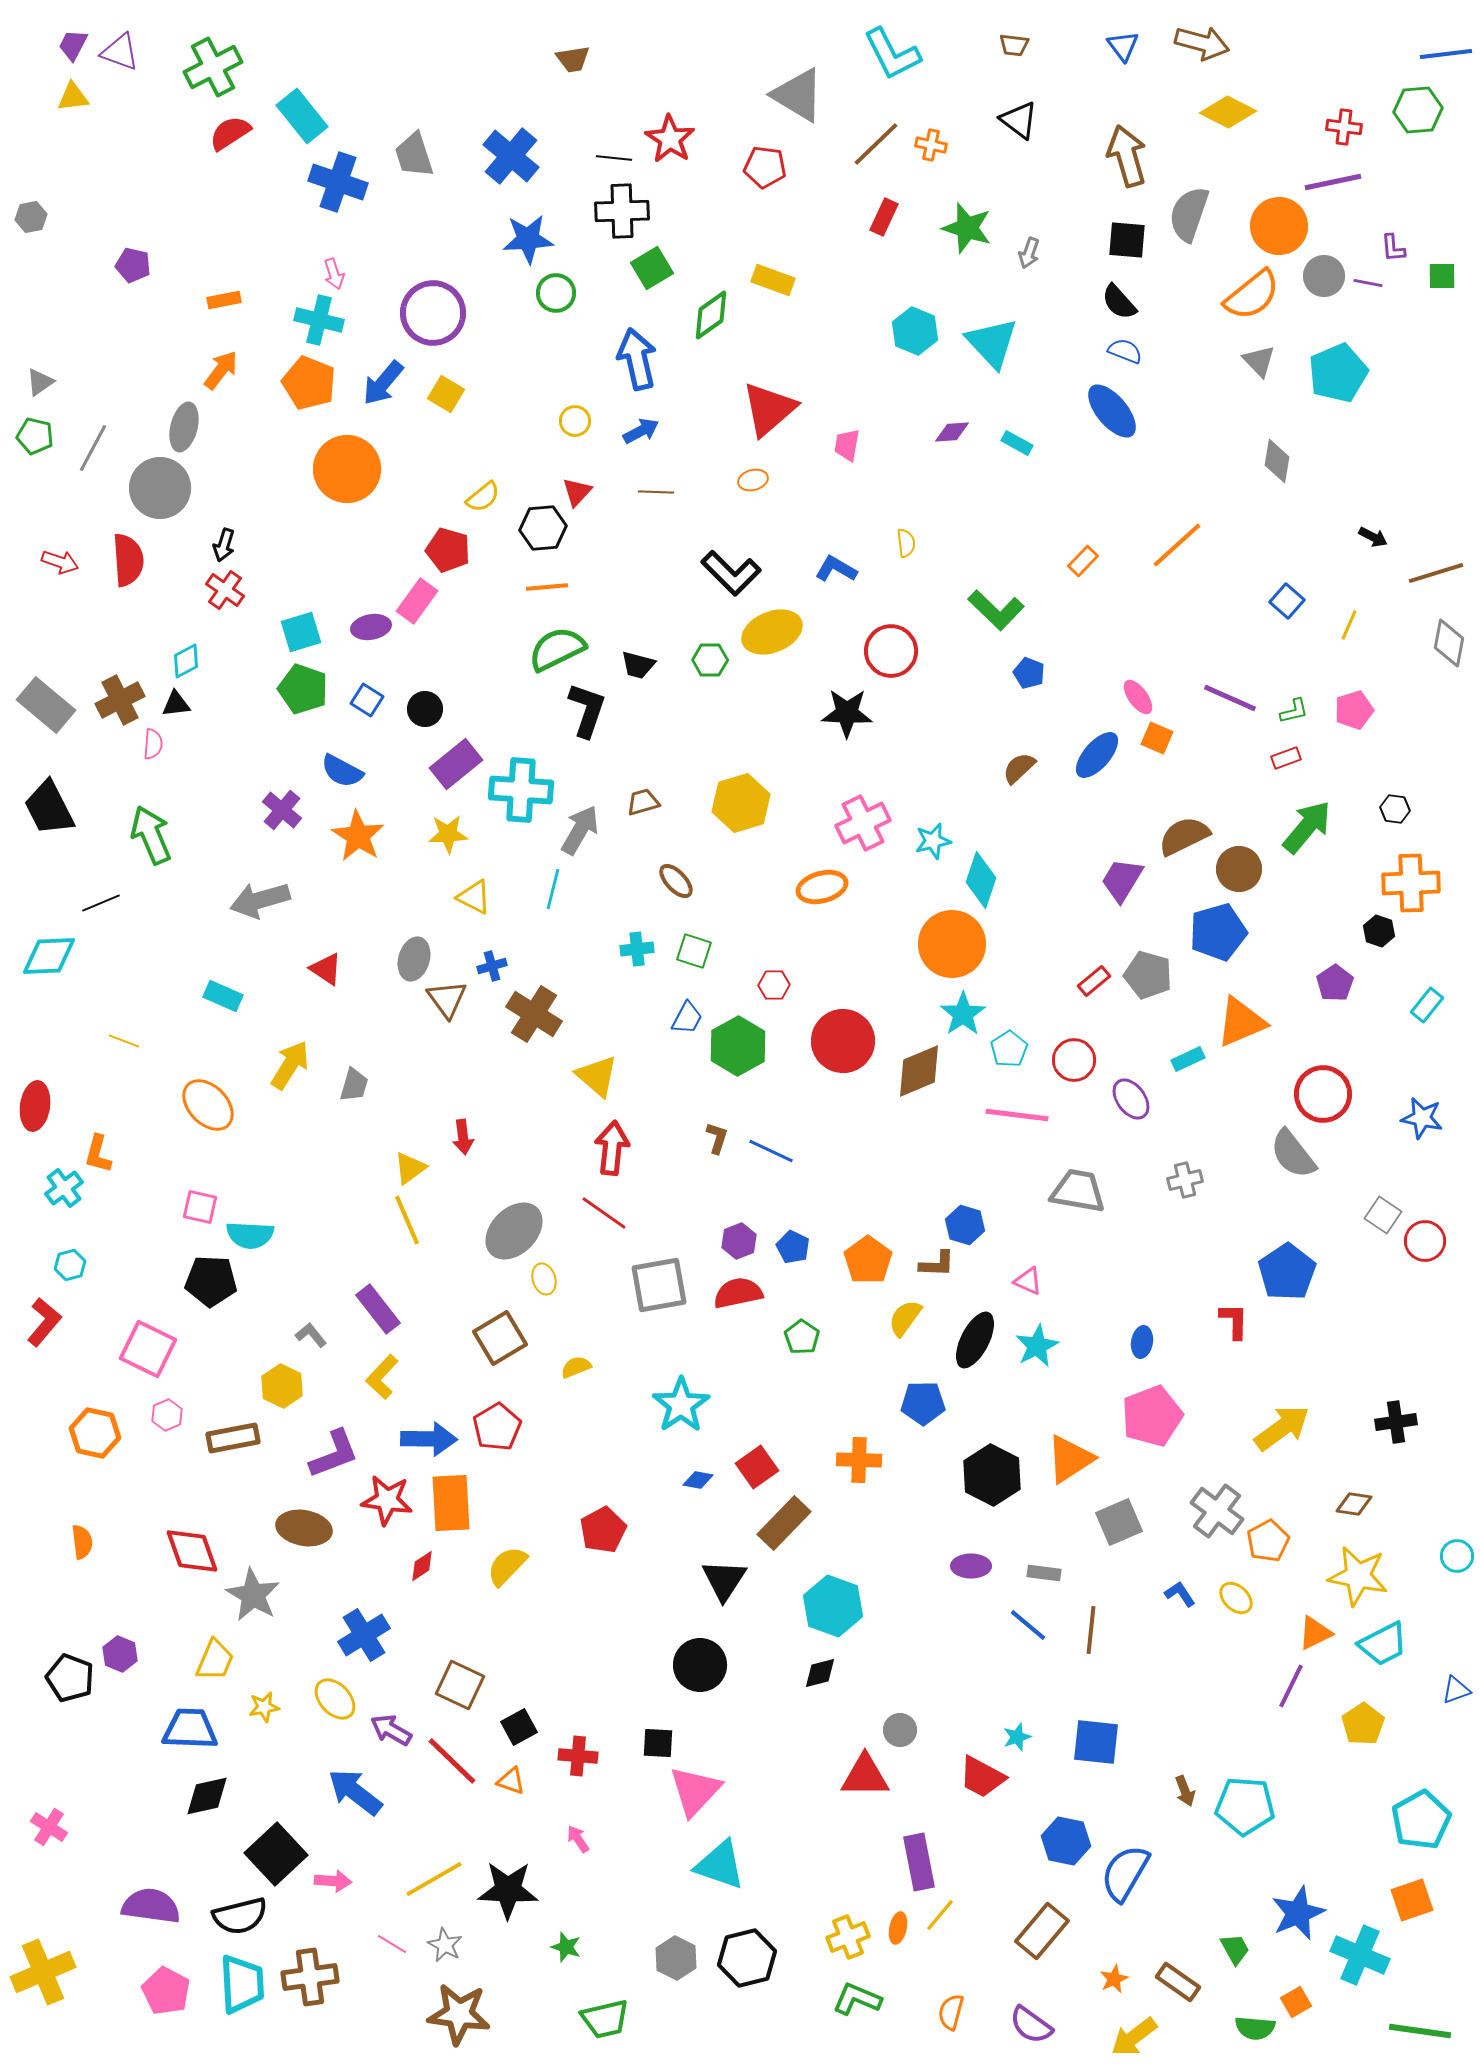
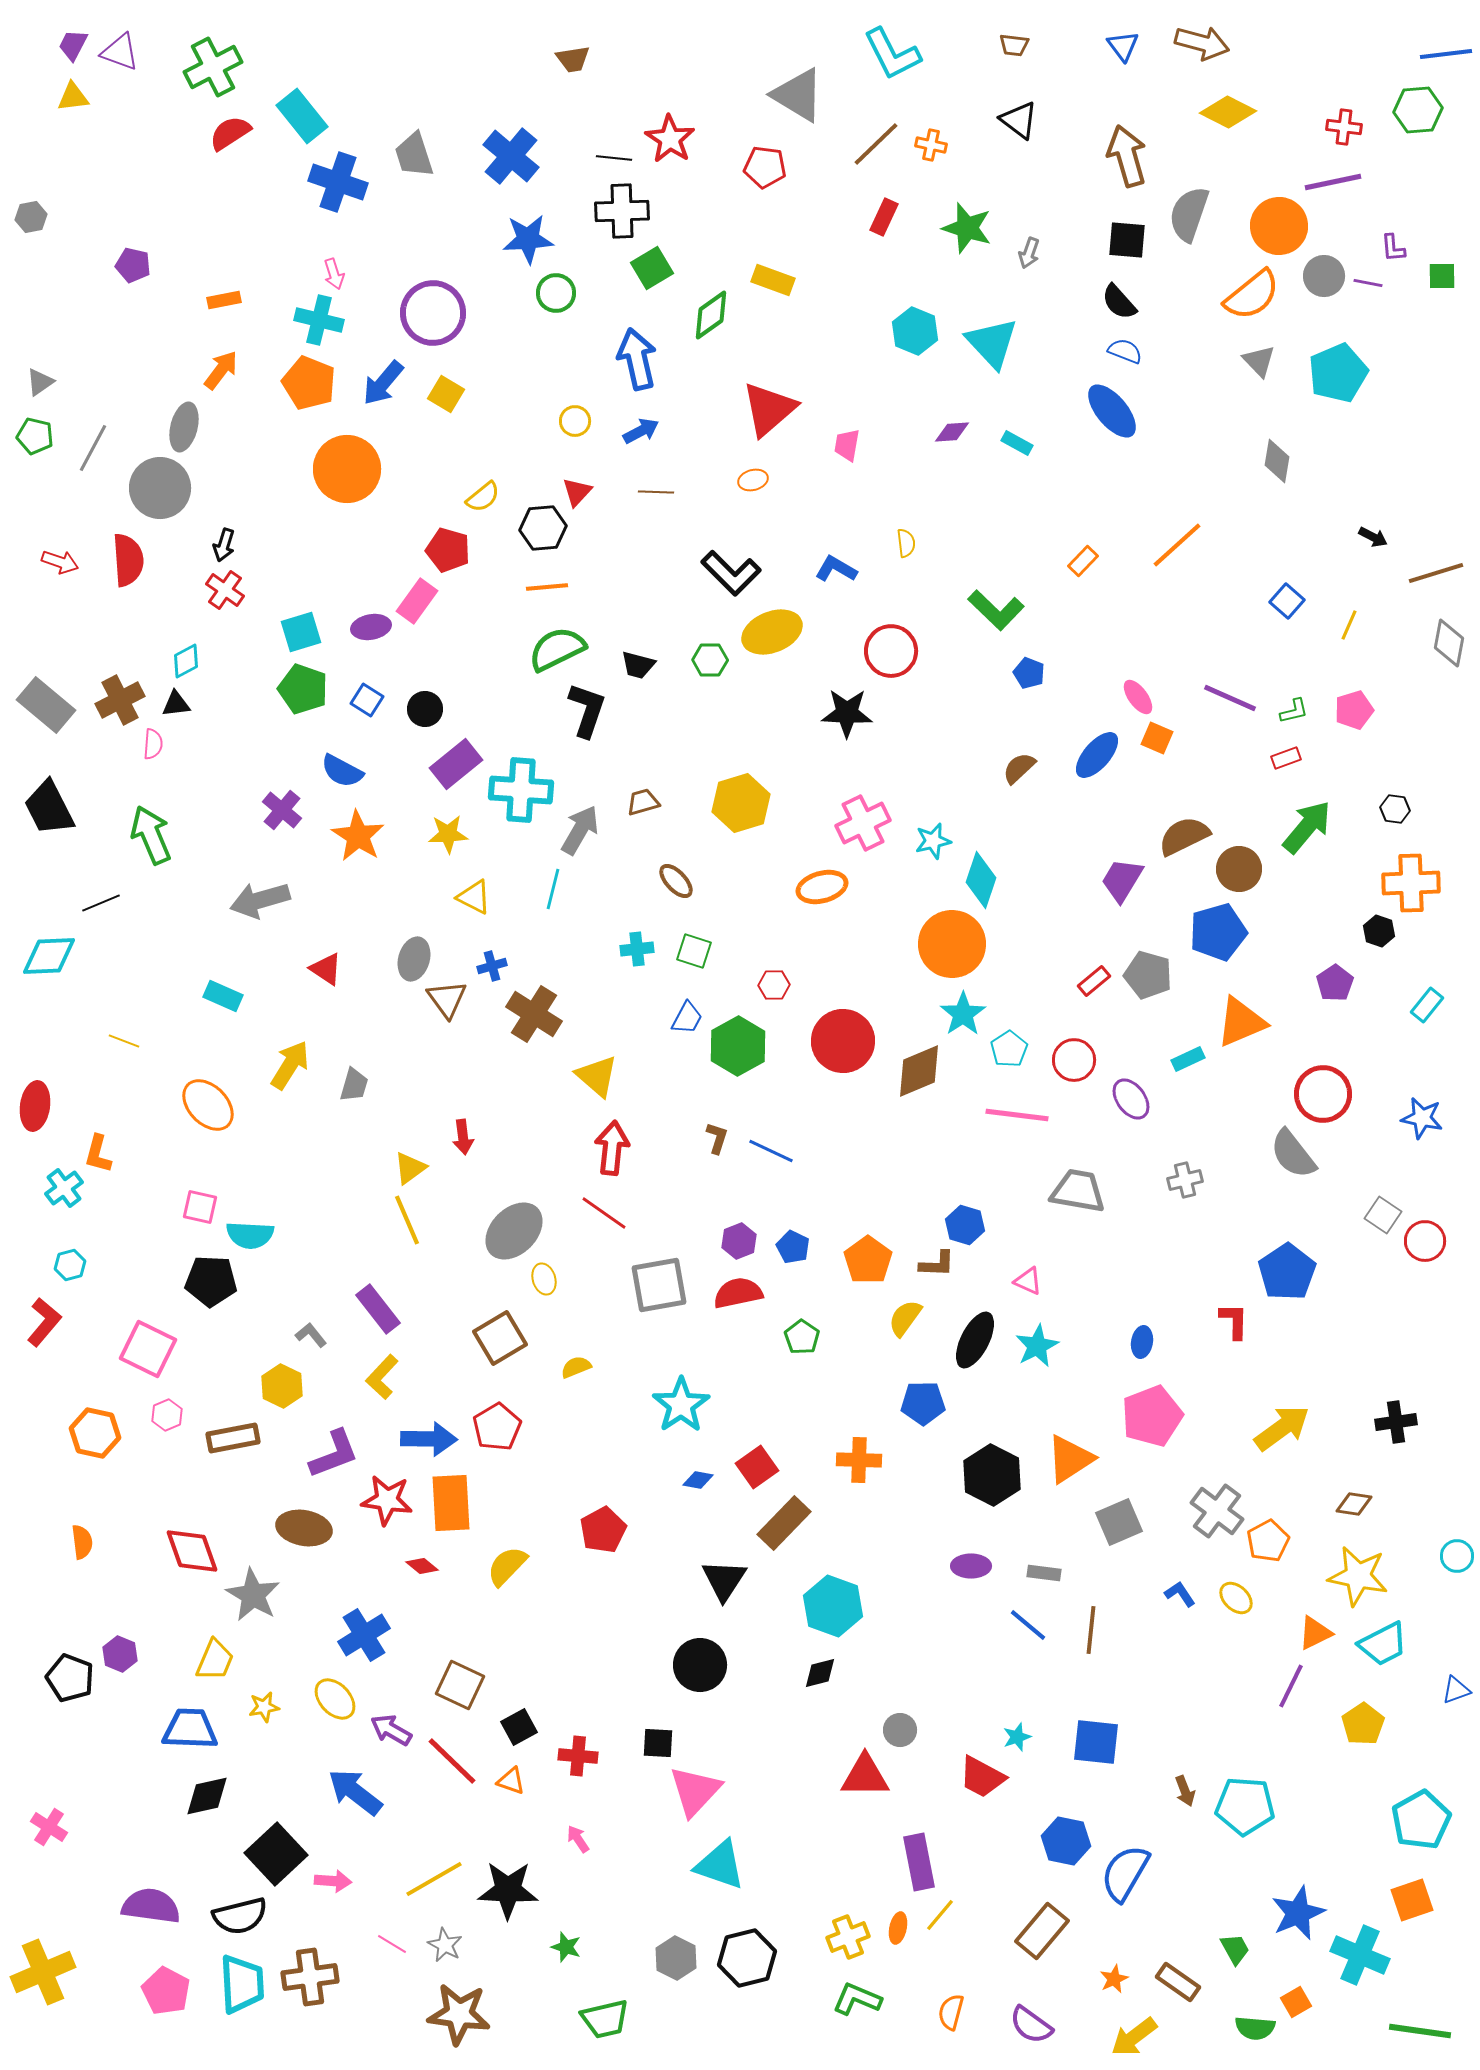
red diamond at (422, 1566): rotated 72 degrees clockwise
